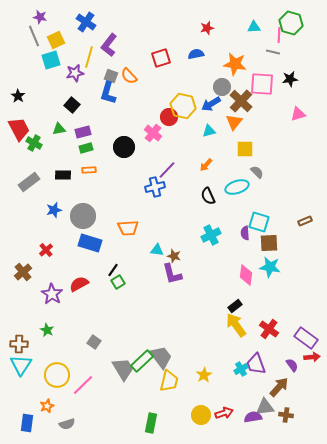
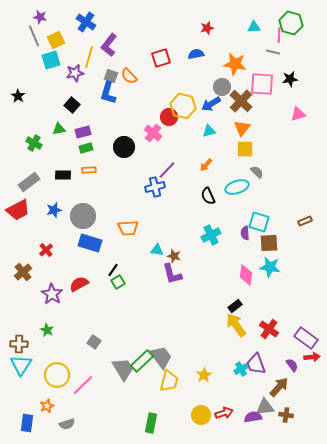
orange triangle at (234, 122): moved 8 px right, 6 px down
red trapezoid at (19, 129): moved 1 px left, 81 px down; rotated 90 degrees clockwise
